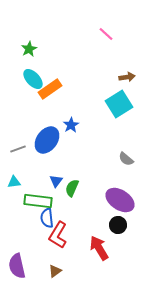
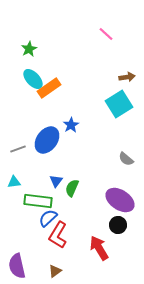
orange rectangle: moved 1 px left, 1 px up
blue semicircle: moved 1 px right; rotated 54 degrees clockwise
